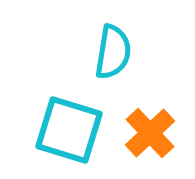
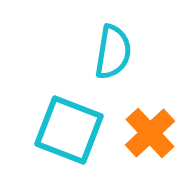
cyan square: rotated 4 degrees clockwise
